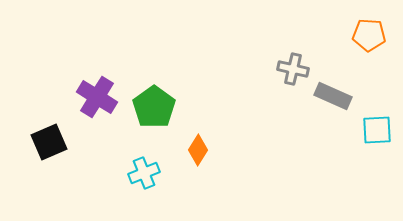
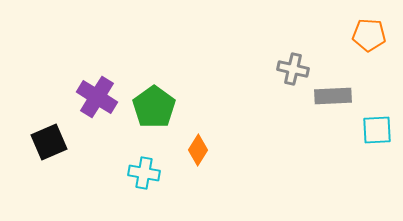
gray rectangle: rotated 27 degrees counterclockwise
cyan cross: rotated 32 degrees clockwise
